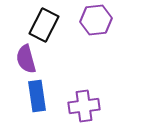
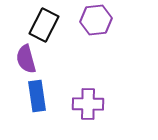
purple cross: moved 4 px right, 2 px up; rotated 8 degrees clockwise
